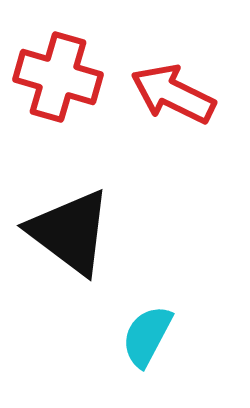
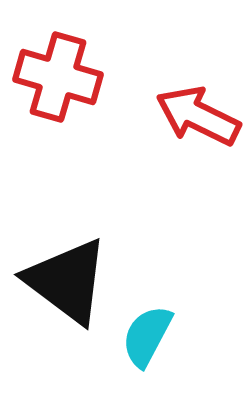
red arrow: moved 25 px right, 22 px down
black triangle: moved 3 px left, 49 px down
